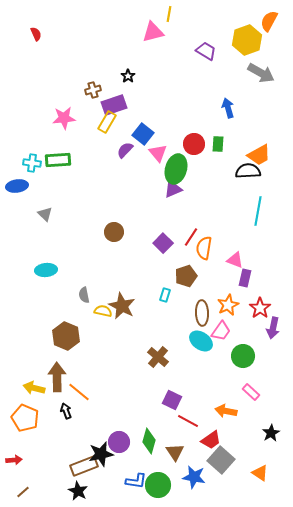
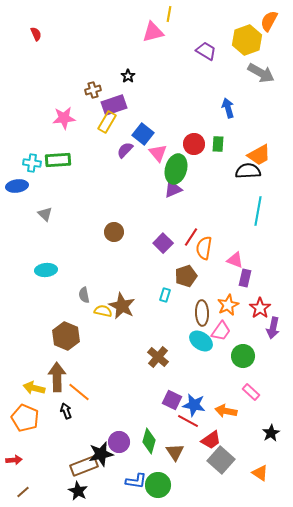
blue star at (194, 477): moved 72 px up
